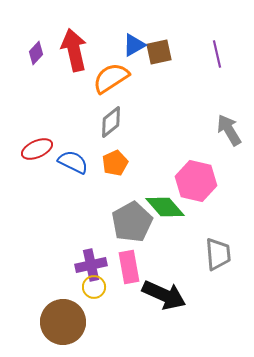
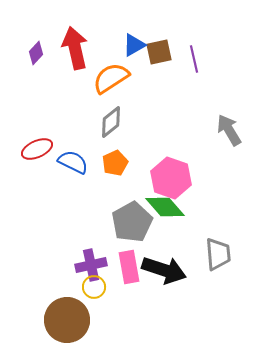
red arrow: moved 1 px right, 2 px up
purple line: moved 23 px left, 5 px down
pink hexagon: moved 25 px left, 3 px up; rotated 6 degrees clockwise
black arrow: moved 25 px up; rotated 6 degrees counterclockwise
brown circle: moved 4 px right, 2 px up
